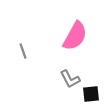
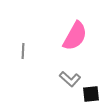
gray line: rotated 21 degrees clockwise
gray L-shape: rotated 20 degrees counterclockwise
